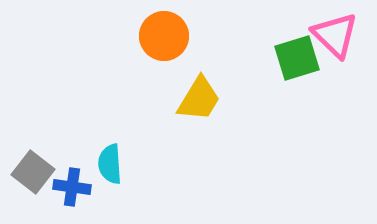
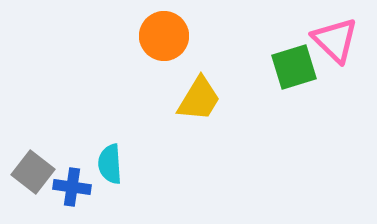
pink triangle: moved 5 px down
green square: moved 3 px left, 9 px down
